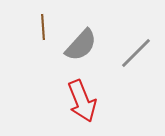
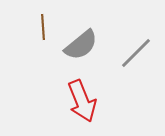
gray semicircle: rotated 9 degrees clockwise
